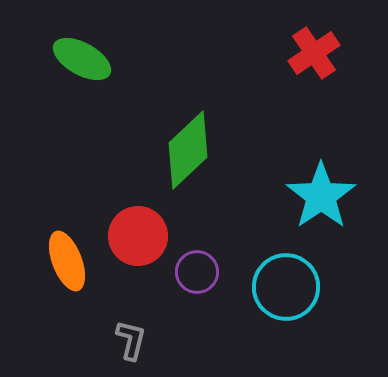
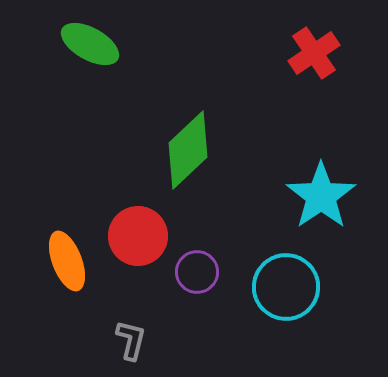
green ellipse: moved 8 px right, 15 px up
